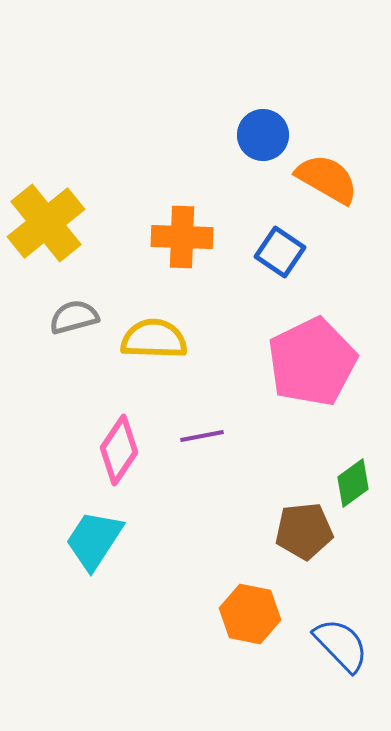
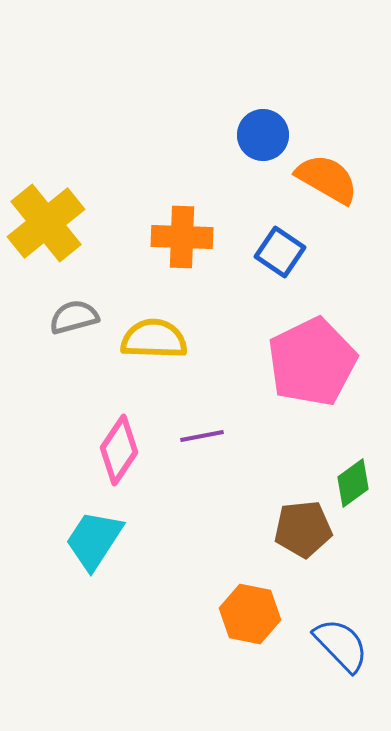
brown pentagon: moved 1 px left, 2 px up
